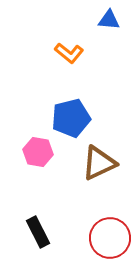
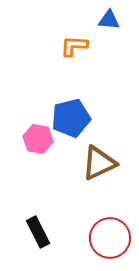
orange L-shape: moved 5 px right, 7 px up; rotated 144 degrees clockwise
pink hexagon: moved 13 px up
